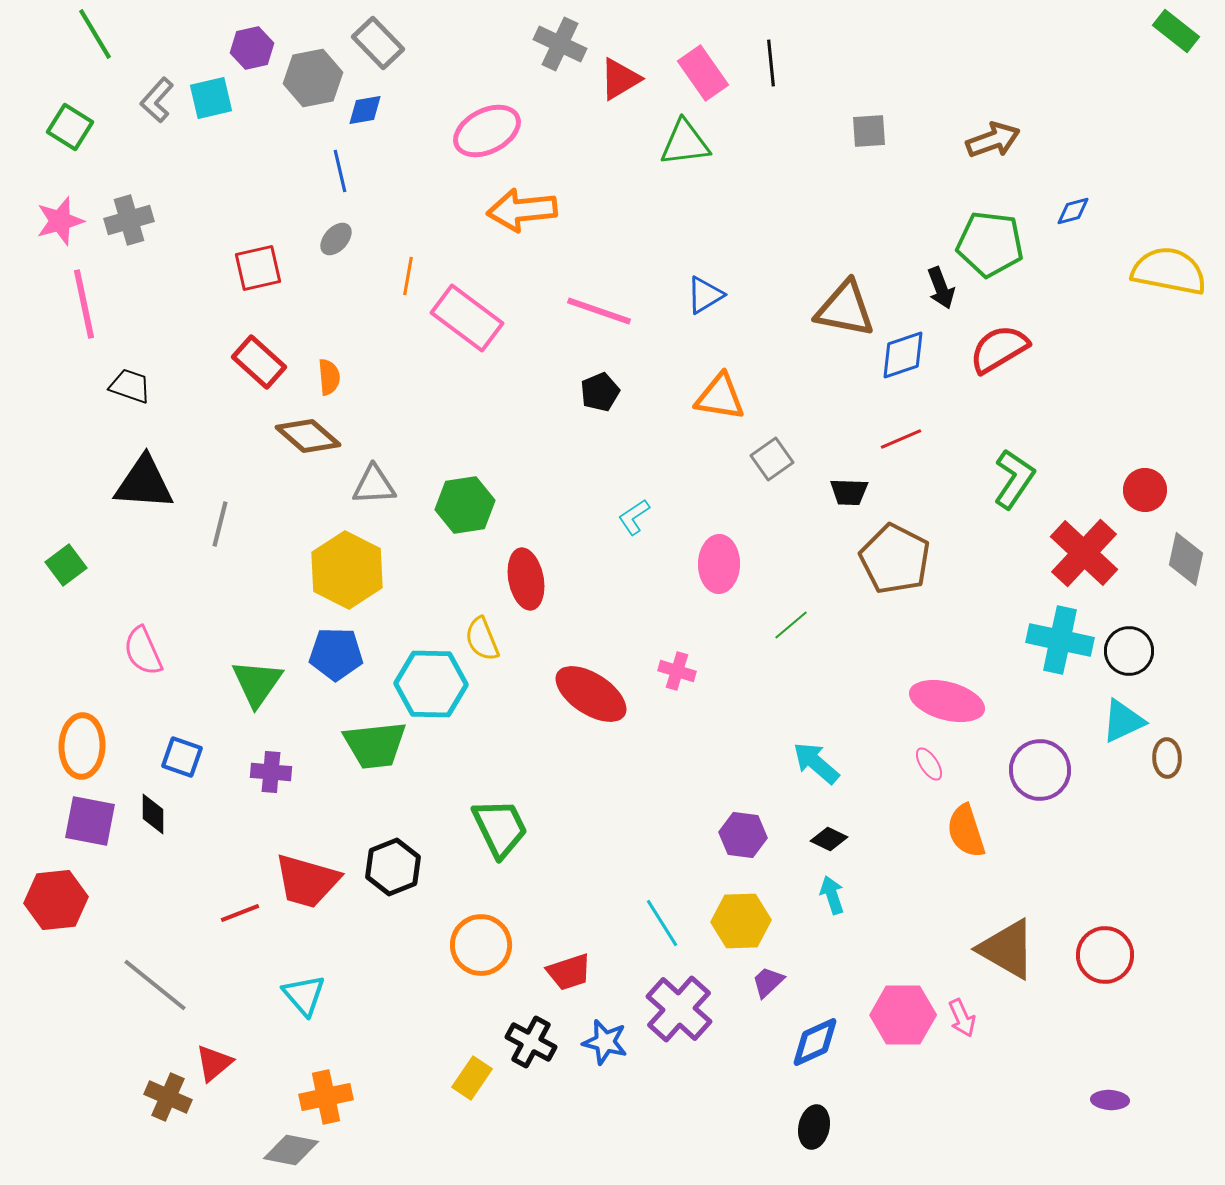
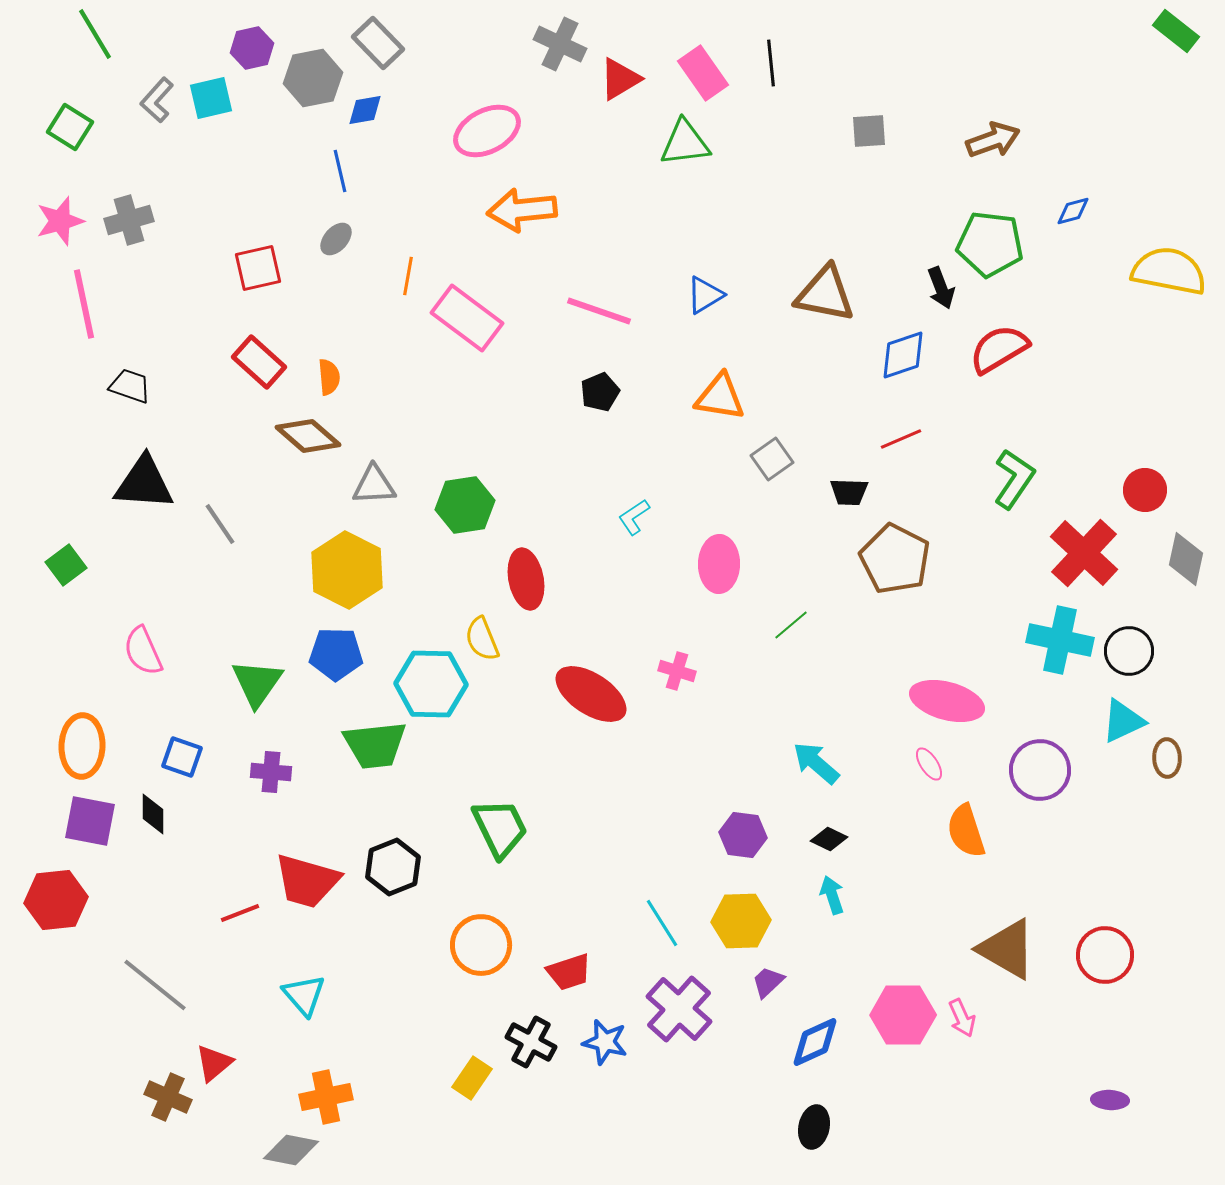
brown triangle at (845, 309): moved 20 px left, 15 px up
gray line at (220, 524): rotated 48 degrees counterclockwise
